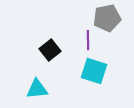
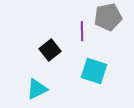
gray pentagon: moved 1 px right, 1 px up
purple line: moved 6 px left, 9 px up
cyan triangle: rotated 20 degrees counterclockwise
